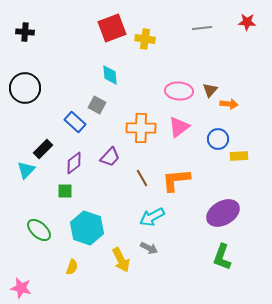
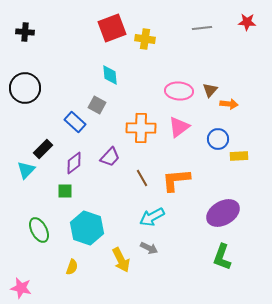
green ellipse: rotated 20 degrees clockwise
